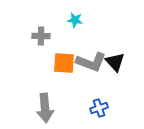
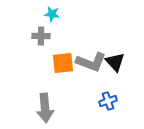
cyan star: moved 23 px left, 6 px up
orange square: moved 1 px left; rotated 10 degrees counterclockwise
blue cross: moved 9 px right, 7 px up
